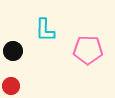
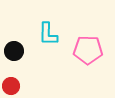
cyan L-shape: moved 3 px right, 4 px down
black circle: moved 1 px right
